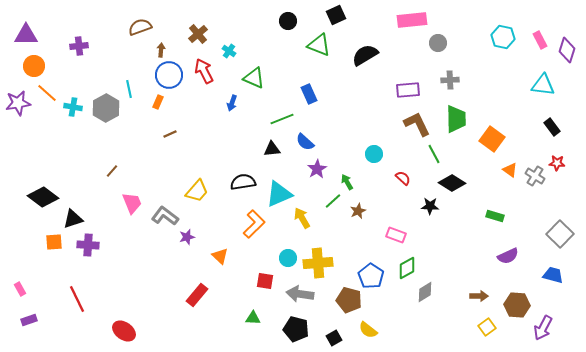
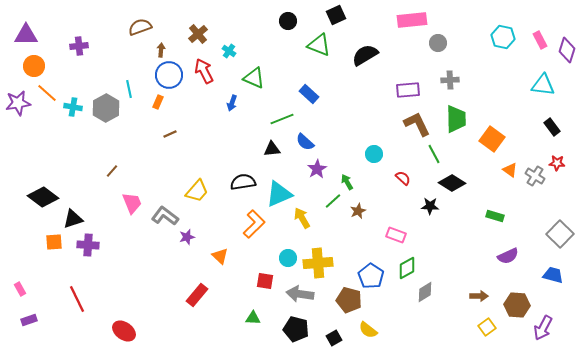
blue rectangle at (309, 94): rotated 24 degrees counterclockwise
